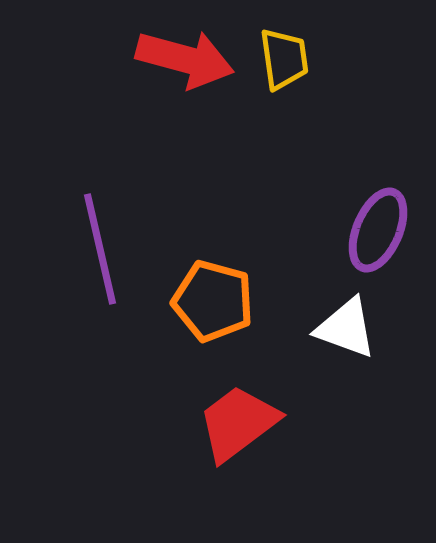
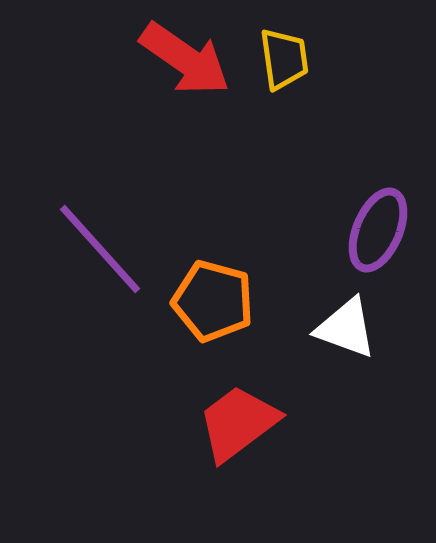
red arrow: rotated 20 degrees clockwise
purple line: rotated 29 degrees counterclockwise
